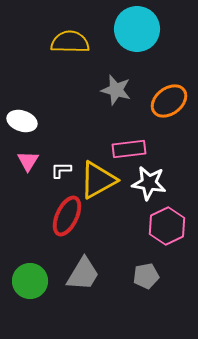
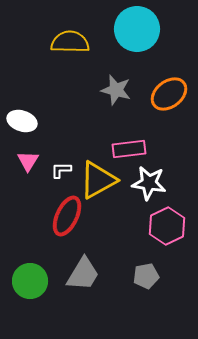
orange ellipse: moved 7 px up
